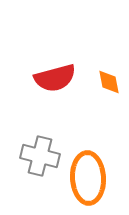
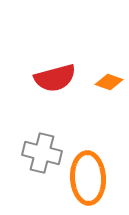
orange diamond: rotated 60 degrees counterclockwise
gray cross: moved 2 px right, 3 px up
